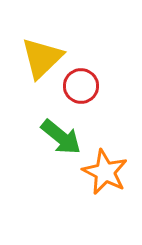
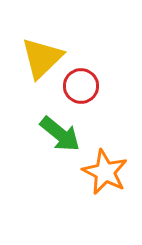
green arrow: moved 1 px left, 3 px up
